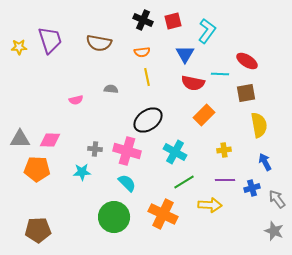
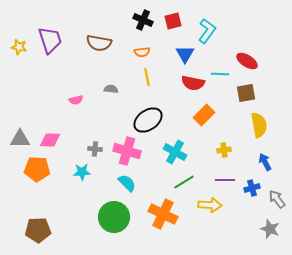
yellow star: rotated 14 degrees clockwise
gray star: moved 4 px left, 2 px up
